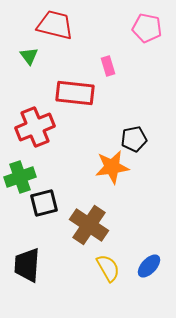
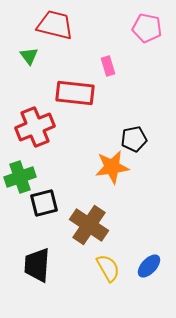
black trapezoid: moved 10 px right
